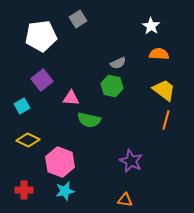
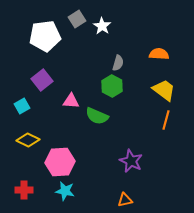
gray square: moved 1 px left
white star: moved 49 px left
white pentagon: moved 4 px right
gray semicircle: rotated 49 degrees counterclockwise
green hexagon: rotated 15 degrees clockwise
pink triangle: moved 3 px down
green semicircle: moved 8 px right, 4 px up; rotated 10 degrees clockwise
pink hexagon: rotated 24 degrees counterclockwise
cyan star: rotated 24 degrees clockwise
orange triangle: rotated 21 degrees counterclockwise
